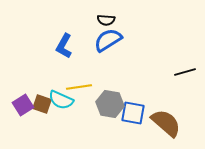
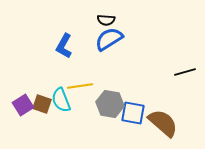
blue semicircle: moved 1 px right, 1 px up
yellow line: moved 1 px right, 1 px up
cyan semicircle: rotated 45 degrees clockwise
brown semicircle: moved 3 px left
